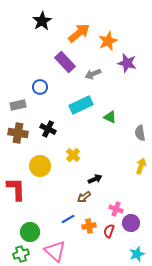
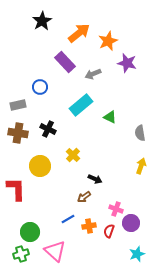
cyan rectangle: rotated 15 degrees counterclockwise
black arrow: rotated 48 degrees clockwise
